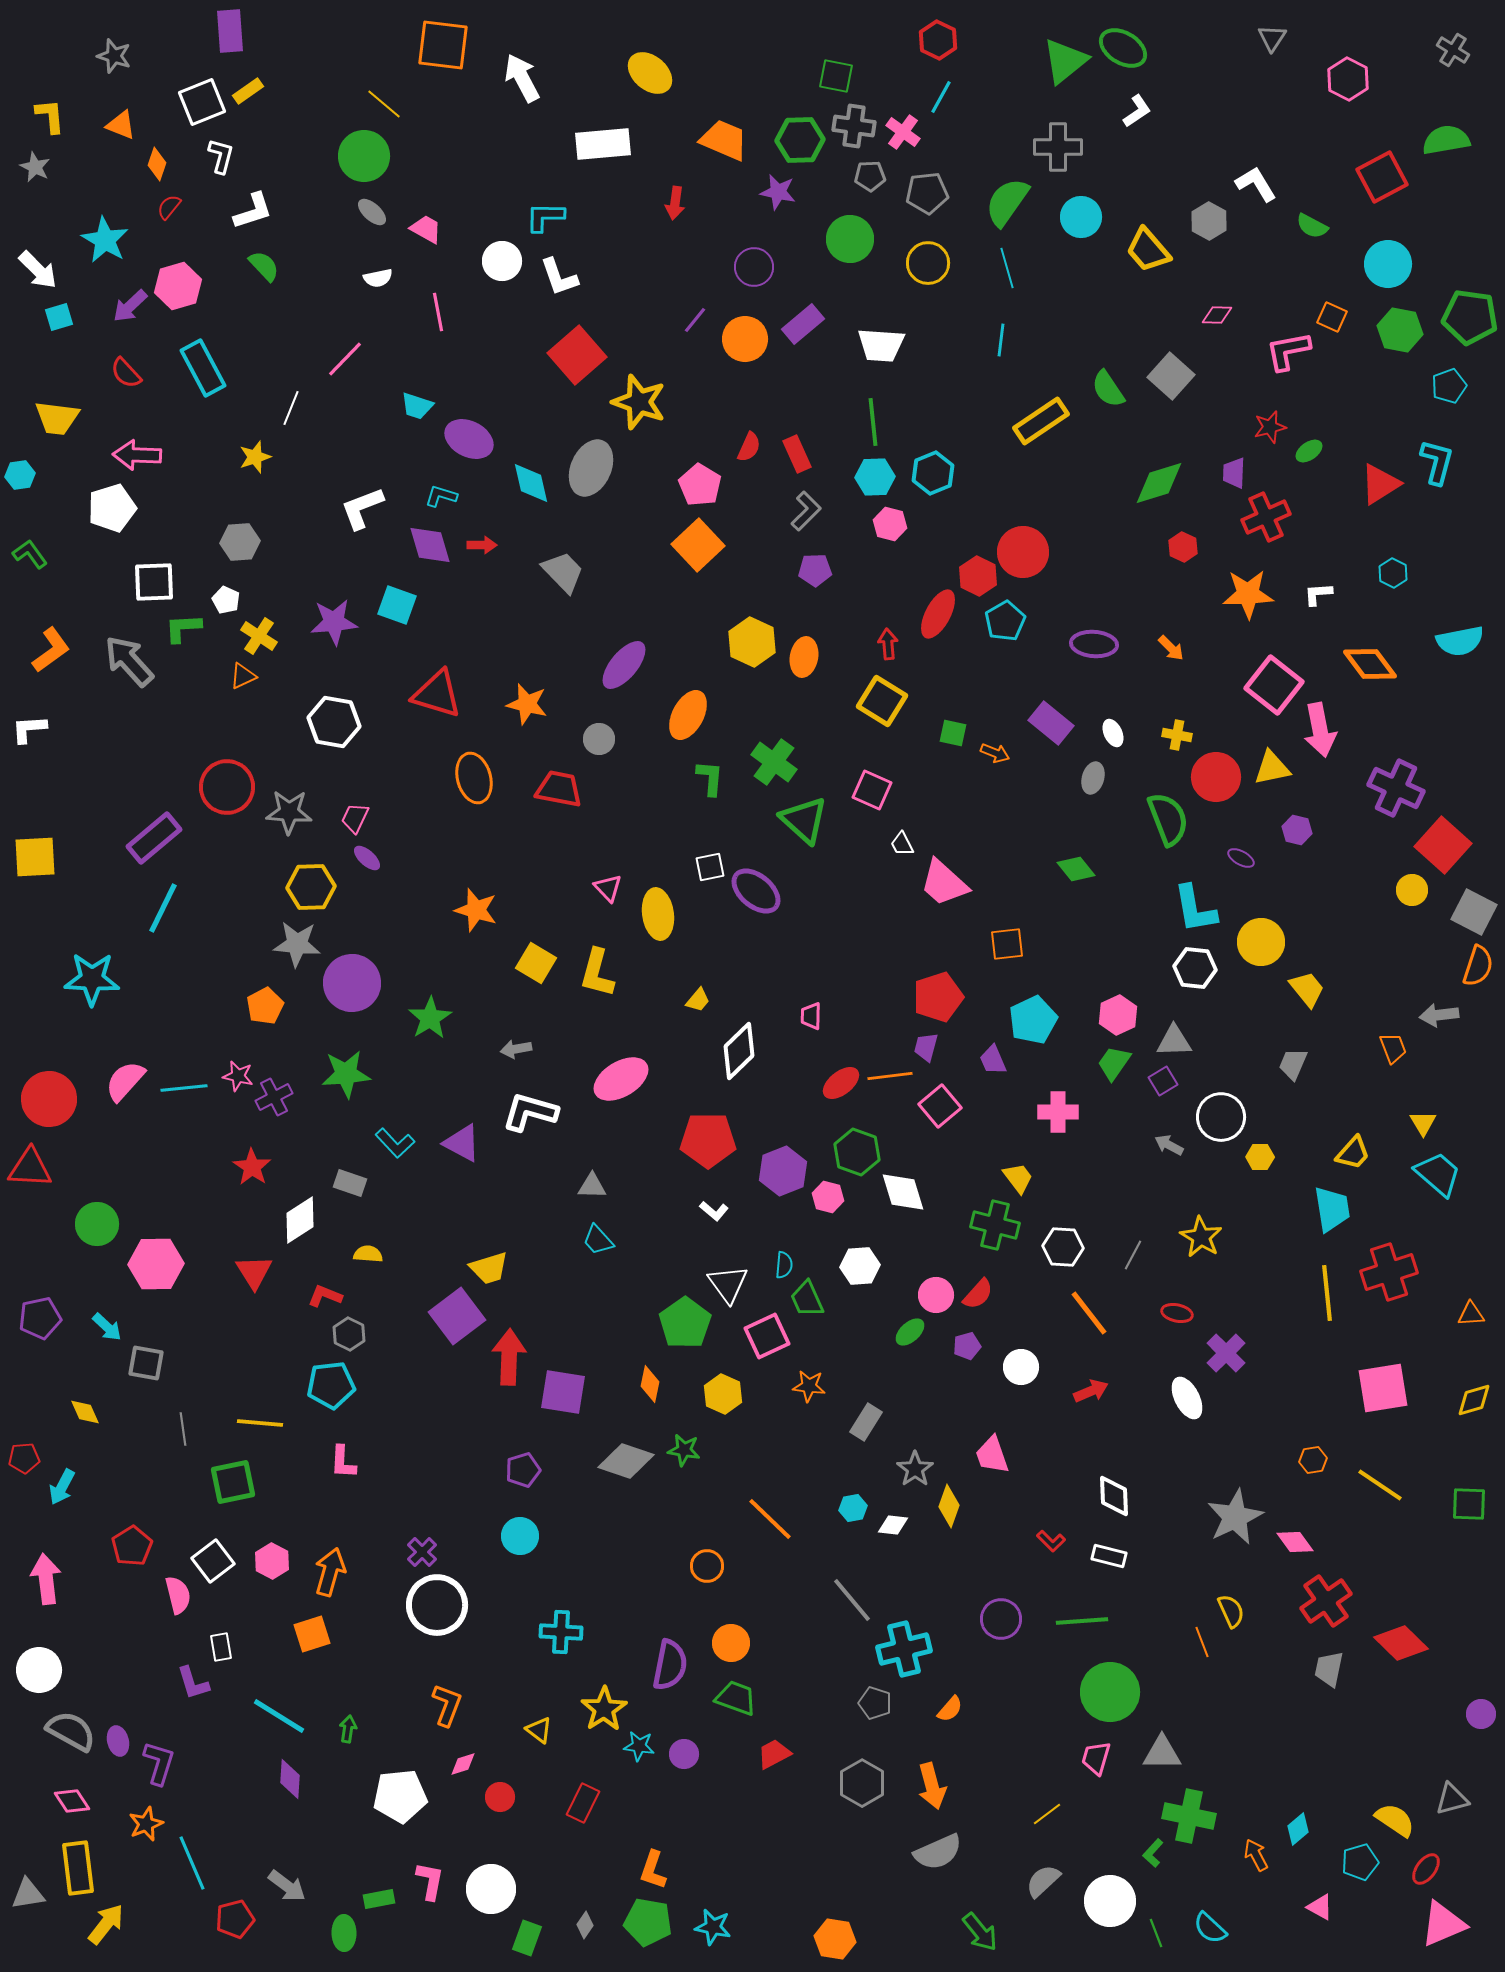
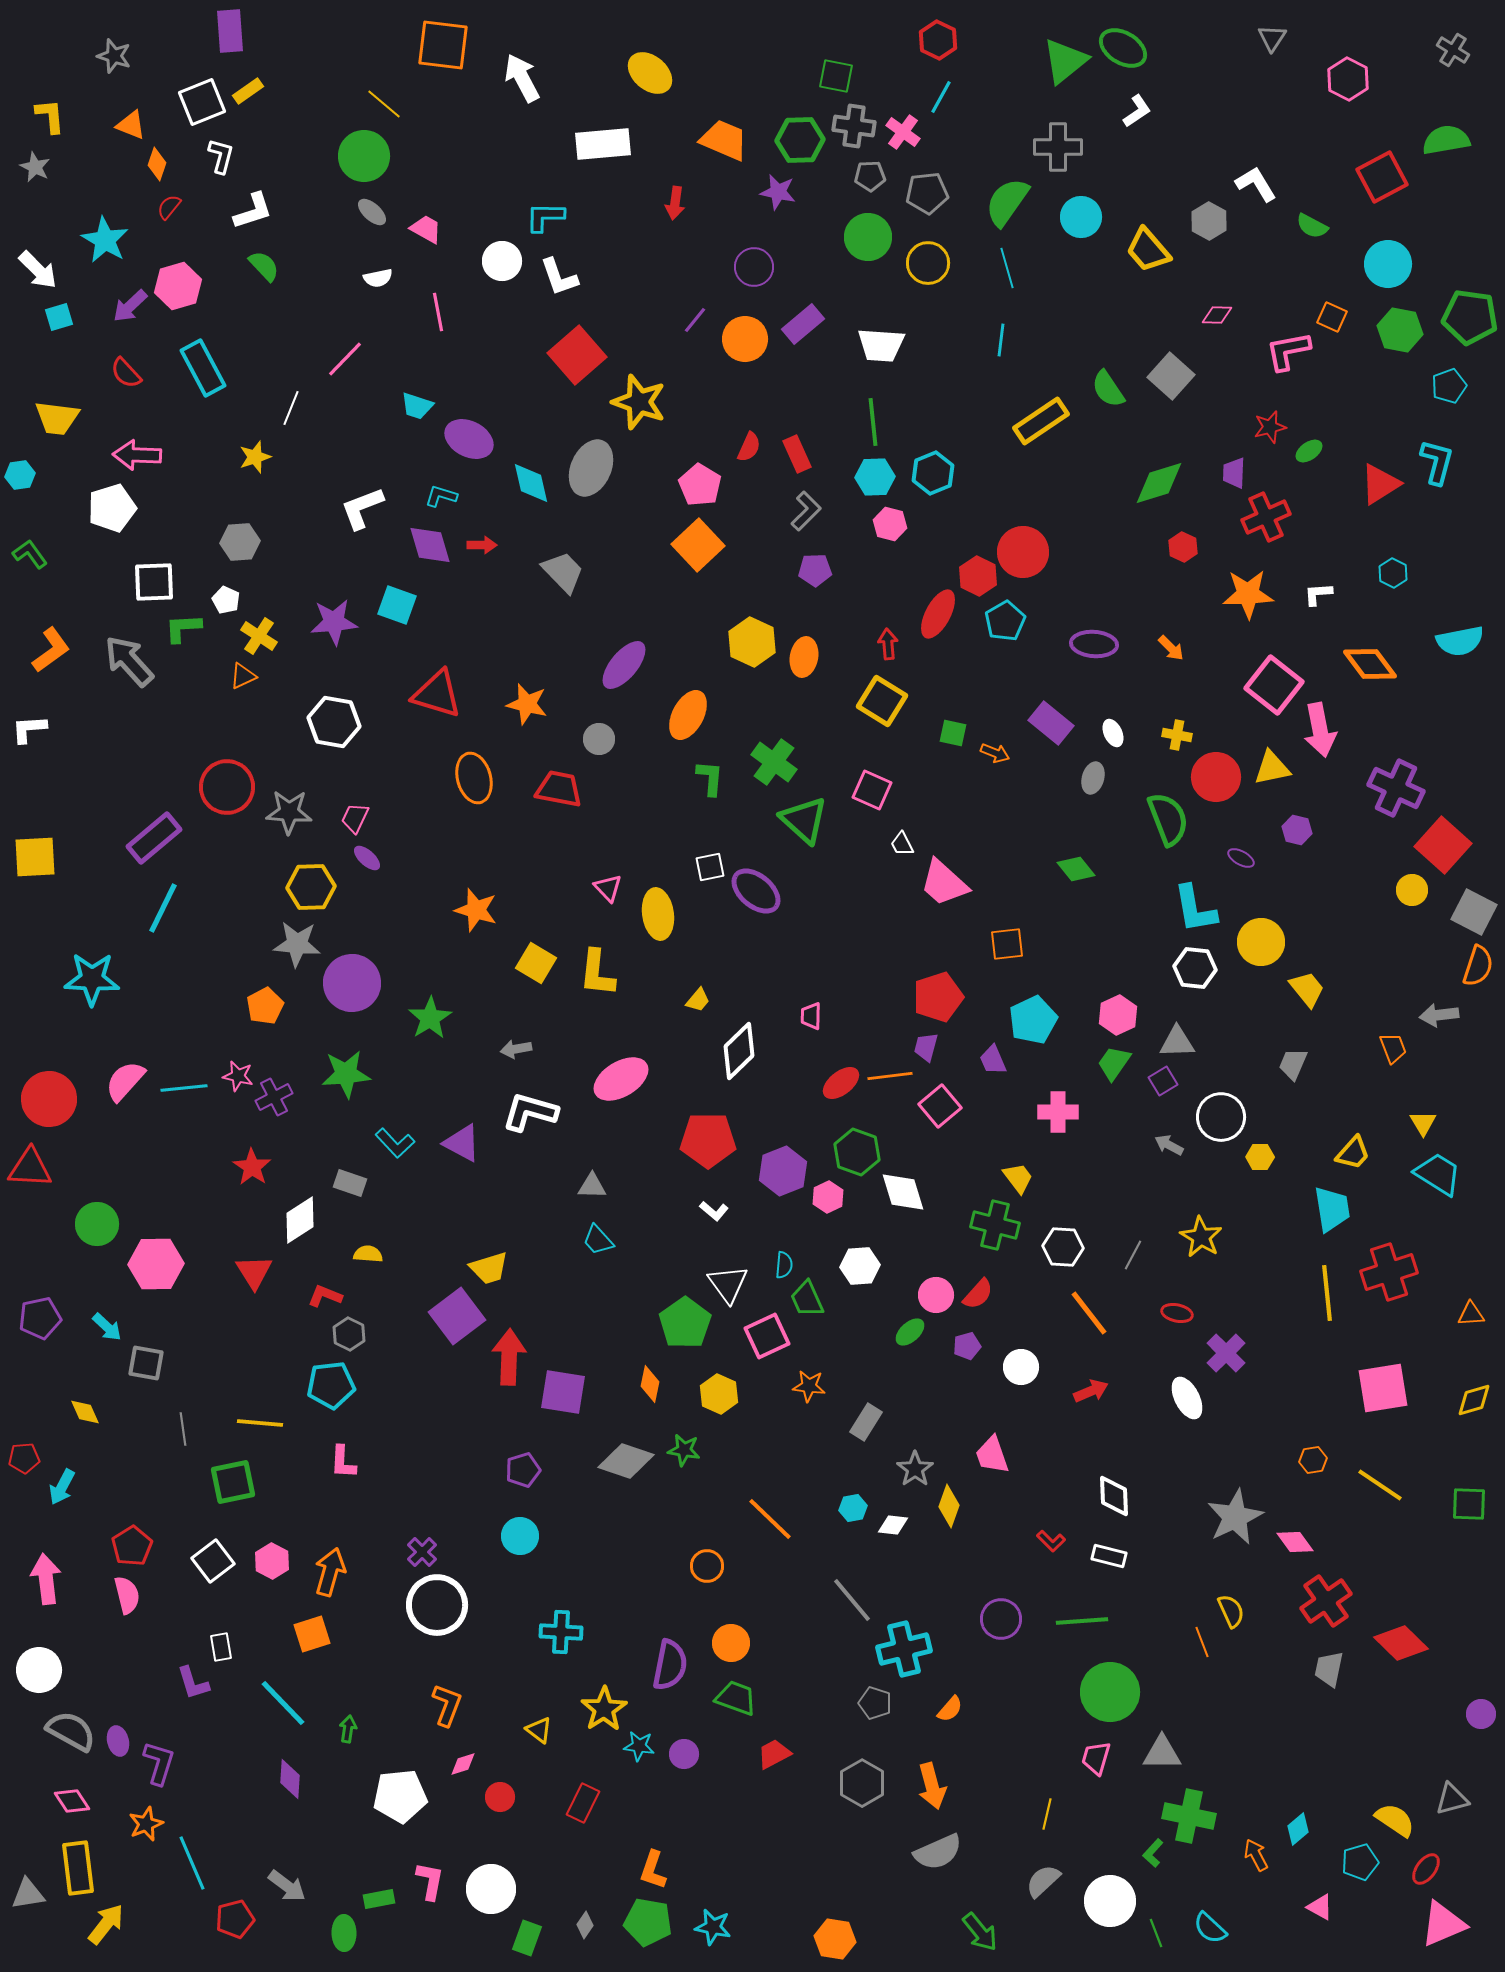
orange triangle at (121, 125): moved 10 px right
green circle at (850, 239): moved 18 px right, 2 px up
yellow L-shape at (597, 973): rotated 9 degrees counterclockwise
gray triangle at (1174, 1041): moved 3 px right, 1 px down
cyan trapezoid at (1438, 1174): rotated 9 degrees counterclockwise
pink hexagon at (828, 1197): rotated 20 degrees clockwise
yellow hexagon at (723, 1394): moved 4 px left
pink semicircle at (178, 1595): moved 51 px left
cyan line at (279, 1716): moved 4 px right, 13 px up; rotated 14 degrees clockwise
yellow line at (1047, 1814): rotated 40 degrees counterclockwise
